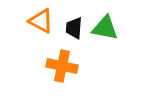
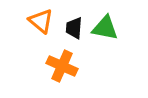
orange triangle: rotated 12 degrees clockwise
orange cross: rotated 12 degrees clockwise
